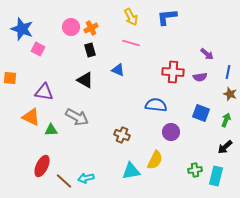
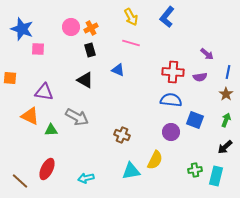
blue L-shape: rotated 45 degrees counterclockwise
pink square: rotated 24 degrees counterclockwise
brown star: moved 4 px left; rotated 16 degrees clockwise
blue semicircle: moved 15 px right, 5 px up
blue square: moved 6 px left, 7 px down
orange triangle: moved 1 px left, 1 px up
red ellipse: moved 5 px right, 3 px down
brown line: moved 44 px left
